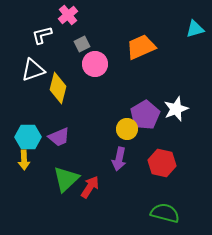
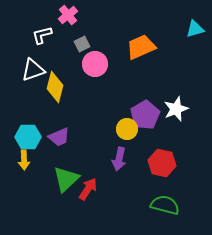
yellow diamond: moved 3 px left, 1 px up
red arrow: moved 2 px left, 2 px down
green semicircle: moved 8 px up
